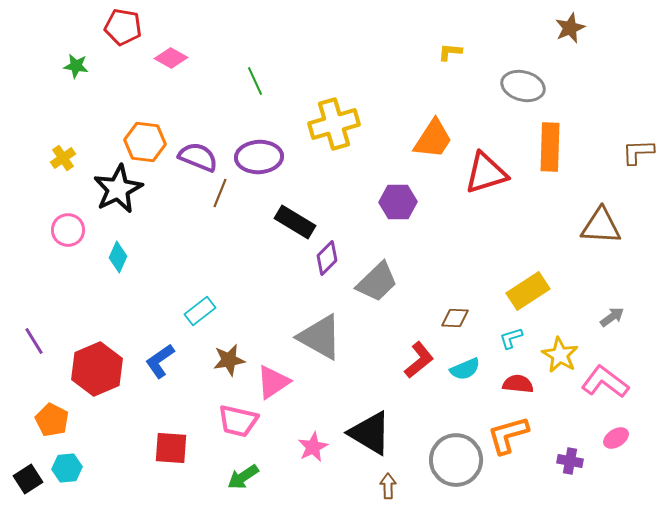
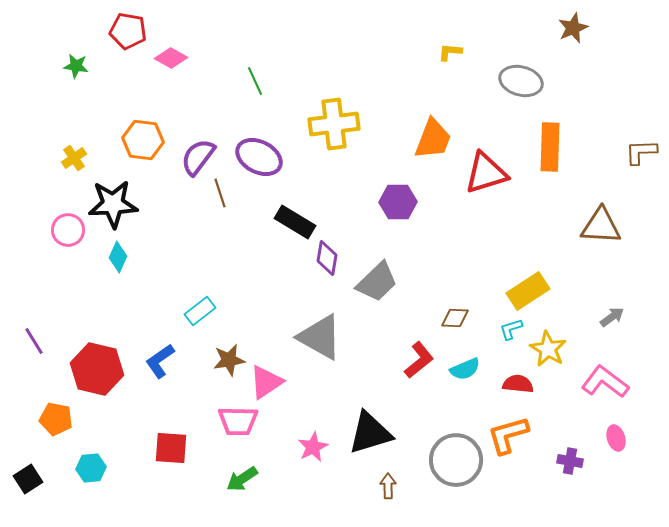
red pentagon at (123, 27): moved 5 px right, 4 px down
brown star at (570, 28): moved 3 px right
gray ellipse at (523, 86): moved 2 px left, 5 px up
yellow cross at (334, 124): rotated 9 degrees clockwise
orange trapezoid at (433, 139): rotated 12 degrees counterclockwise
orange hexagon at (145, 142): moved 2 px left, 2 px up
brown L-shape at (638, 152): moved 3 px right
purple semicircle at (198, 157): rotated 75 degrees counterclockwise
purple ellipse at (259, 157): rotated 30 degrees clockwise
yellow cross at (63, 158): moved 11 px right
black star at (118, 189): moved 5 px left, 15 px down; rotated 24 degrees clockwise
brown line at (220, 193): rotated 40 degrees counterclockwise
purple diamond at (327, 258): rotated 36 degrees counterclockwise
cyan L-shape at (511, 338): moved 9 px up
yellow star at (560, 355): moved 12 px left, 6 px up
red hexagon at (97, 369): rotated 24 degrees counterclockwise
pink triangle at (273, 382): moved 7 px left
orange pentagon at (52, 420): moved 4 px right, 1 px up; rotated 16 degrees counterclockwise
pink trapezoid at (238, 421): rotated 12 degrees counterclockwise
black triangle at (370, 433): rotated 48 degrees counterclockwise
pink ellipse at (616, 438): rotated 75 degrees counterclockwise
cyan hexagon at (67, 468): moved 24 px right
green arrow at (243, 477): moved 1 px left, 2 px down
